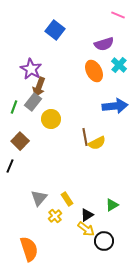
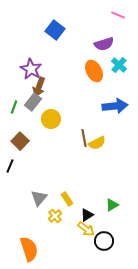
brown line: moved 1 px left, 1 px down
